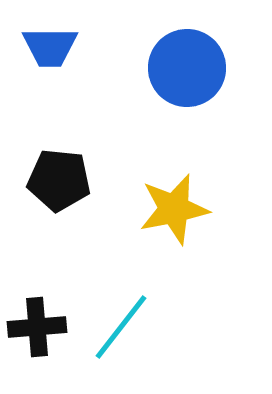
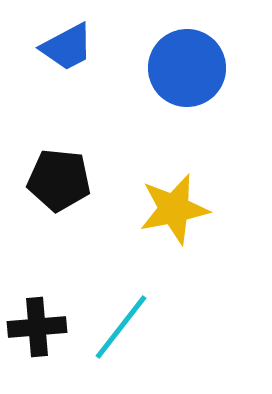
blue trapezoid: moved 17 px right; rotated 28 degrees counterclockwise
